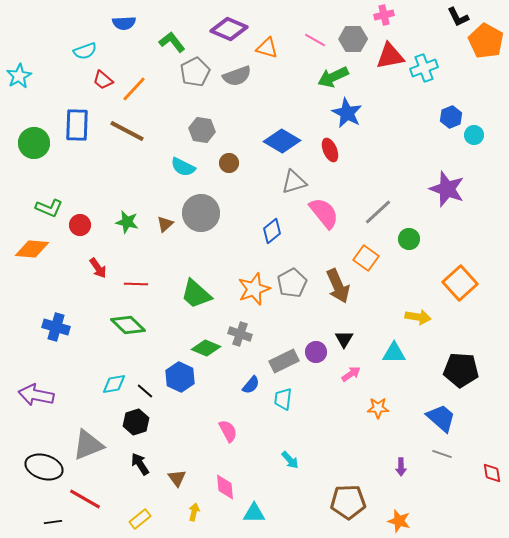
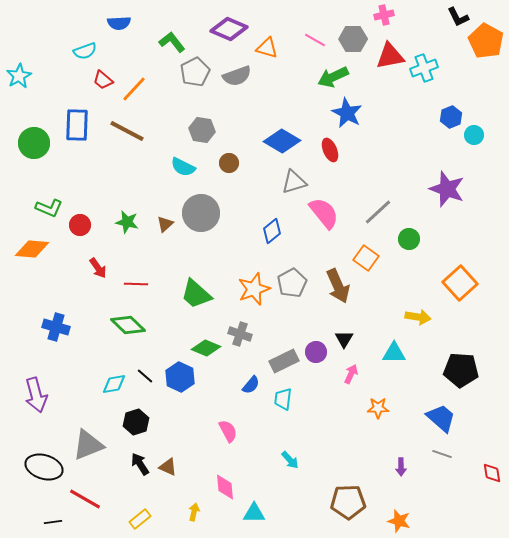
blue semicircle at (124, 23): moved 5 px left
pink arrow at (351, 374): rotated 30 degrees counterclockwise
black line at (145, 391): moved 15 px up
purple arrow at (36, 395): rotated 116 degrees counterclockwise
brown triangle at (177, 478): moved 9 px left, 11 px up; rotated 30 degrees counterclockwise
